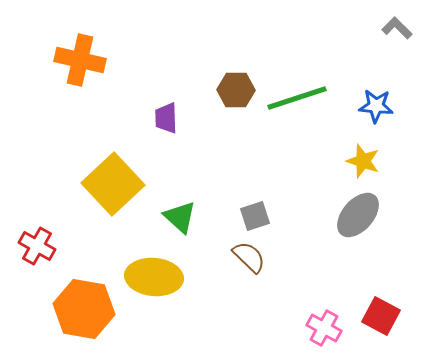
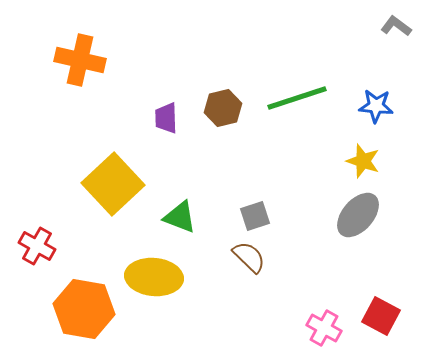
gray L-shape: moved 1 px left, 2 px up; rotated 8 degrees counterclockwise
brown hexagon: moved 13 px left, 18 px down; rotated 15 degrees counterclockwise
green triangle: rotated 21 degrees counterclockwise
